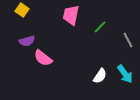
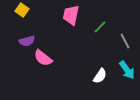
gray line: moved 3 px left, 1 px down
cyan arrow: moved 2 px right, 4 px up
